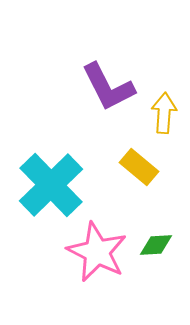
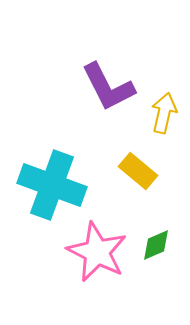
yellow arrow: rotated 9 degrees clockwise
yellow rectangle: moved 1 px left, 4 px down
cyan cross: moved 1 px right; rotated 26 degrees counterclockwise
green diamond: rotated 20 degrees counterclockwise
